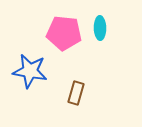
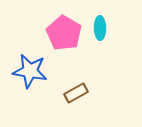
pink pentagon: rotated 24 degrees clockwise
brown rectangle: rotated 45 degrees clockwise
